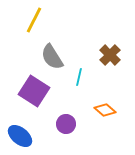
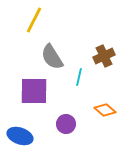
brown cross: moved 6 px left, 1 px down; rotated 20 degrees clockwise
purple square: rotated 32 degrees counterclockwise
blue ellipse: rotated 20 degrees counterclockwise
